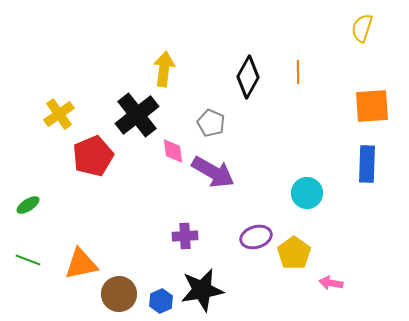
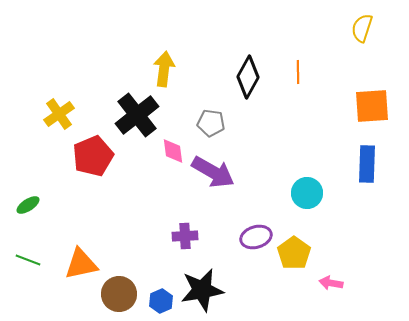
gray pentagon: rotated 16 degrees counterclockwise
